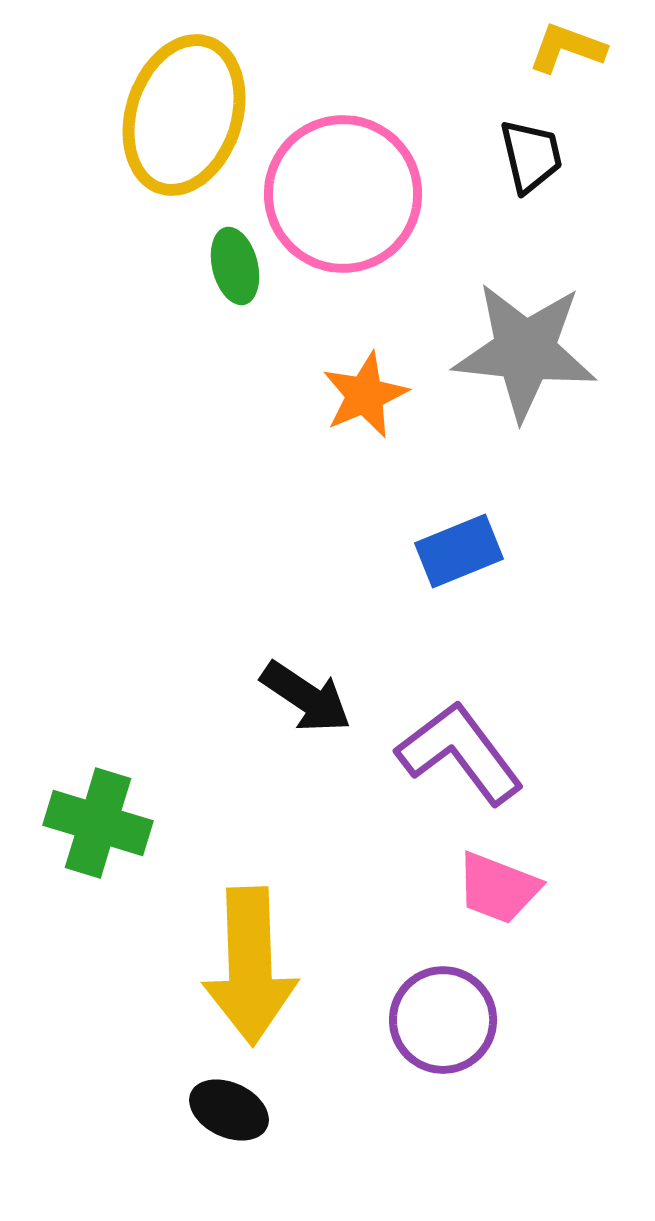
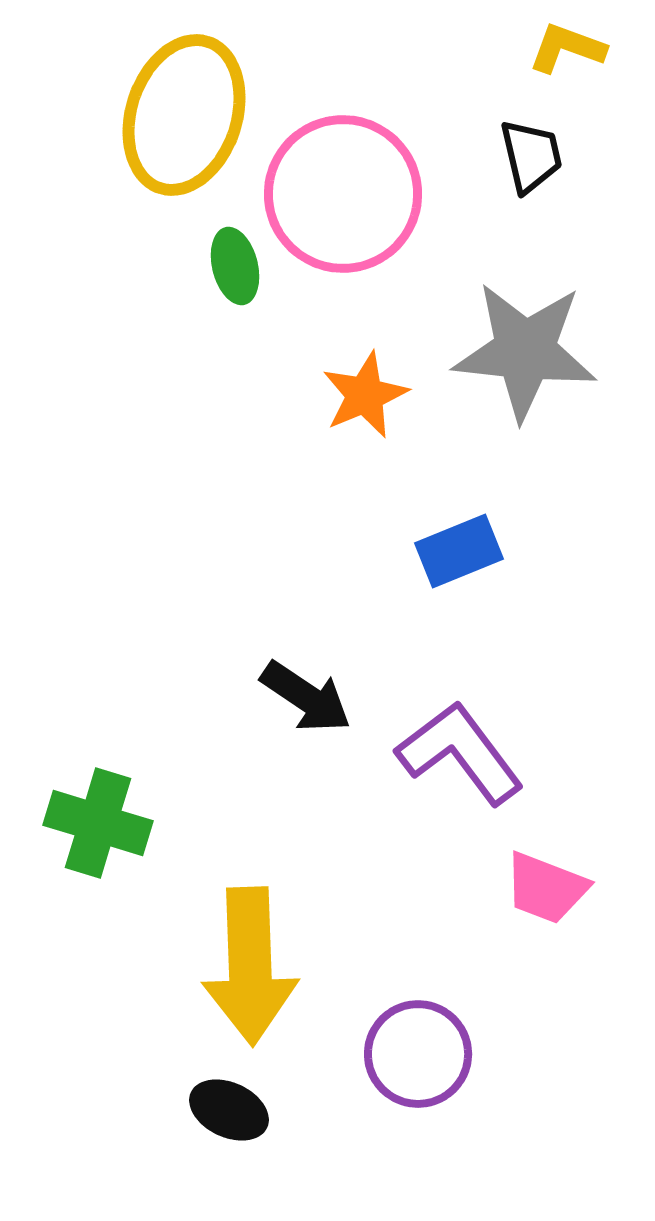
pink trapezoid: moved 48 px right
purple circle: moved 25 px left, 34 px down
